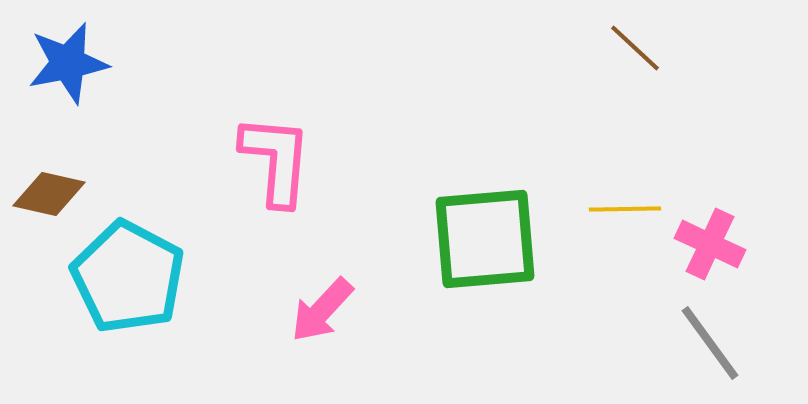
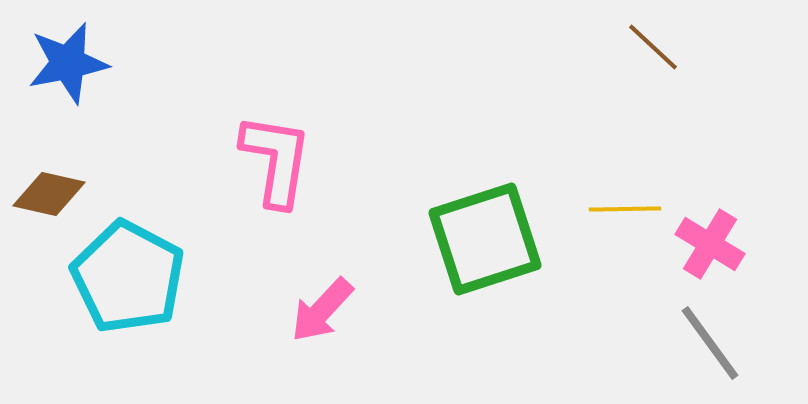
brown line: moved 18 px right, 1 px up
pink L-shape: rotated 4 degrees clockwise
green square: rotated 13 degrees counterclockwise
pink cross: rotated 6 degrees clockwise
